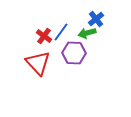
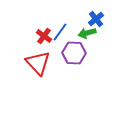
blue line: moved 1 px left
